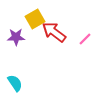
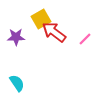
yellow square: moved 6 px right
cyan semicircle: moved 2 px right
